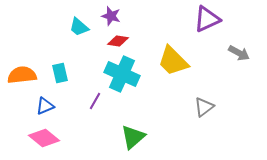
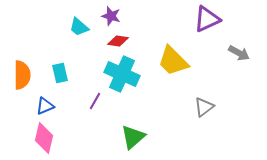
orange semicircle: rotated 96 degrees clockwise
pink diamond: rotated 64 degrees clockwise
